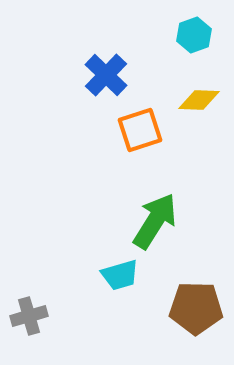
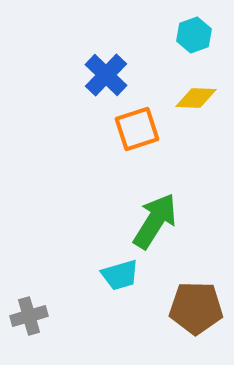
yellow diamond: moved 3 px left, 2 px up
orange square: moved 3 px left, 1 px up
